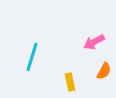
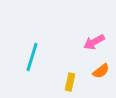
orange semicircle: moved 3 px left; rotated 24 degrees clockwise
yellow rectangle: rotated 24 degrees clockwise
